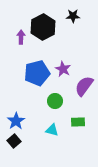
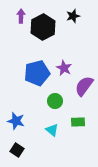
black star: rotated 16 degrees counterclockwise
purple arrow: moved 21 px up
purple star: moved 1 px right, 1 px up
blue star: rotated 24 degrees counterclockwise
cyan triangle: rotated 24 degrees clockwise
black square: moved 3 px right, 9 px down; rotated 16 degrees counterclockwise
